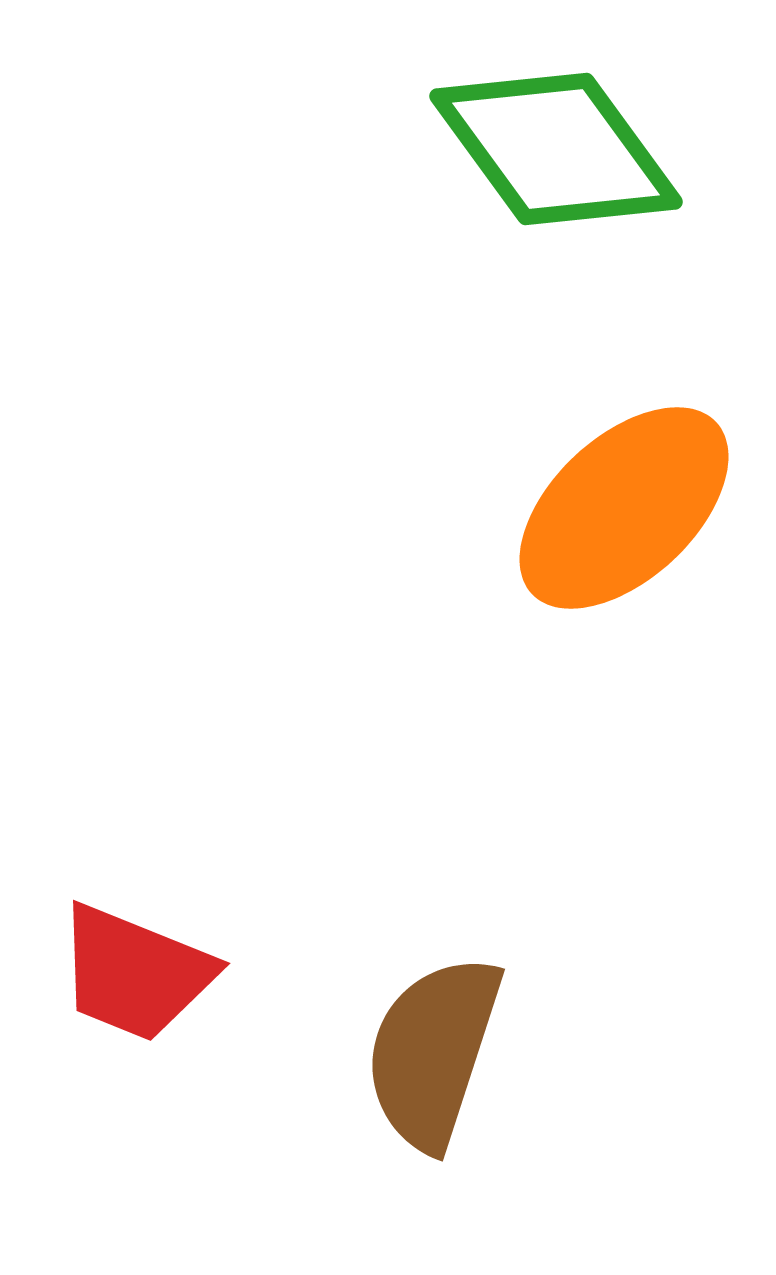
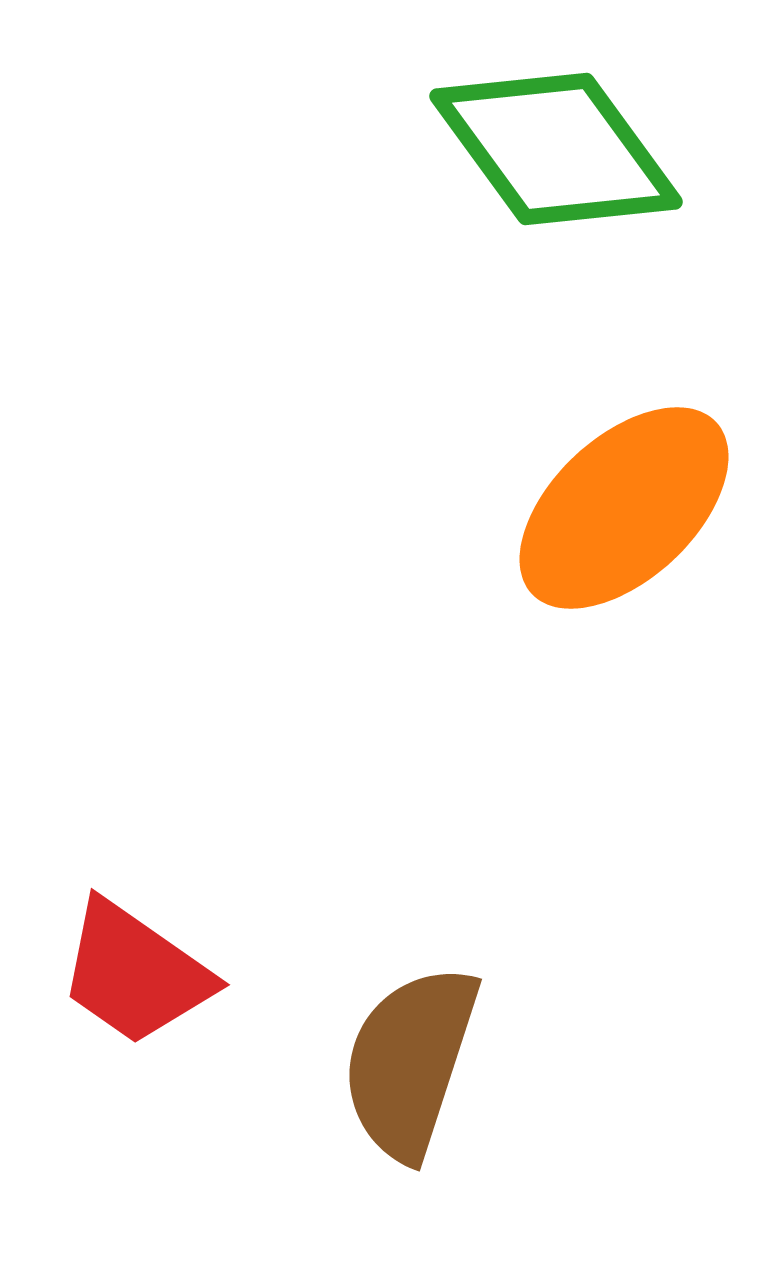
red trapezoid: rotated 13 degrees clockwise
brown semicircle: moved 23 px left, 10 px down
